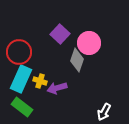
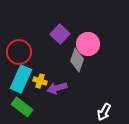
pink circle: moved 1 px left, 1 px down
